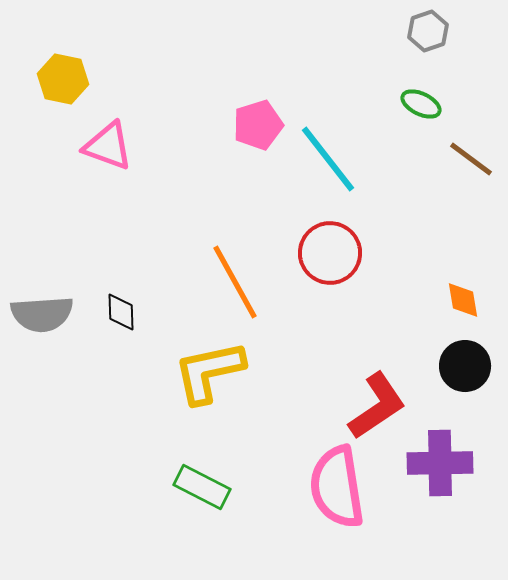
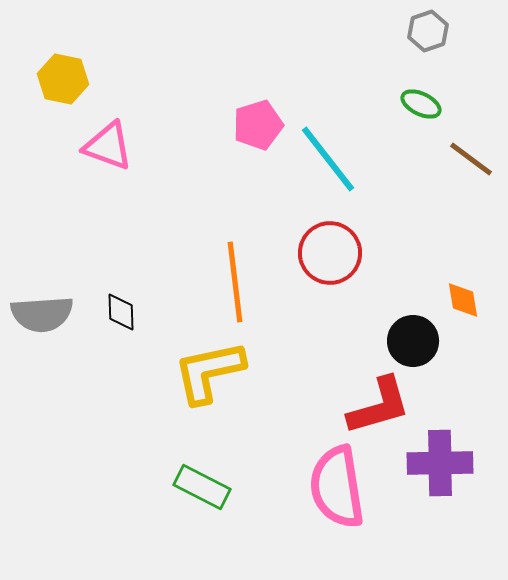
orange line: rotated 22 degrees clockwise
black circle: moved 52 px left, 25 px up
red L-shape: moved 2 px right; rotated 18 degrees clockwise
